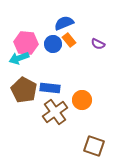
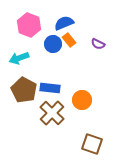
pink hexagon: moved 3 px right, 18 px up; rotated 15 degrees clockwise
brown cross: moved 3 px left, 1 px down; rotated 10 degrees counterclockwise
brown square: moved 2 px left, 2 px up
